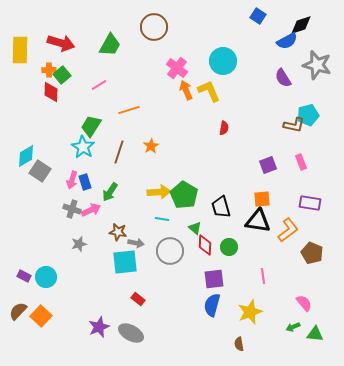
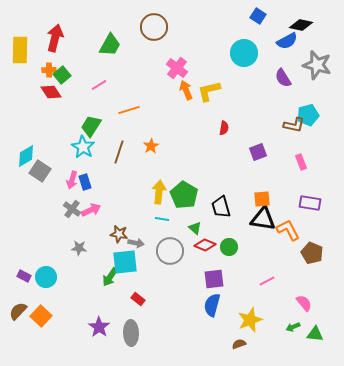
black diamond at (301, 25): rotated 30 degrees clockwise
red arrow at (61, 43): moved 6 px left, 5 px up; rotated 92 degrees counterclockwise
cyan circle at (223, 61): moved 21 px right, 8 px up
yellow L-shape at (209, 91): rotated 80 degrees counterclockwise
red diamond at (51, 92): rotated 35 degrees counterclockwise
purple square at (268, 165): moved 10 px left, 13 px up
green arrow at (110, 192): moved 85 px down
yellow arrow at (159, 192): rotated 80 degrees counterclockwise
gray cross at (72, 209): rotated 18 degrees clockwise
black triangle at (258, 221): moved 5 px right, 2 px up
orange L-shape at (288, 230): rotated 80 degrees counterclockwise
brown star at (118, 232): moved 1 px right, 2 px down
gray star at (79, 244): moved 4 px down; rotated 21 degrees clockwise
red diamond at (205, 245): rotated 70 degrees counterclockwise
pink line at (263, 276): moved 4 px right, 5 px down; rotated 70 degrees clockwise
yellow star at (250, 312): moved 8 px down
purple star at (99, 327): rotated 15 degrees counterclockwise
gray ellipse at (131, 333): rotated 60 degrees clockwise
brown semicircle at (239, 344): rotated 80 degrees clockwise
